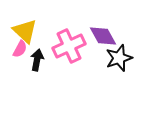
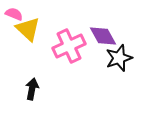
yellow triangle: moved 3 px right, 2 px up
pink semicircle: moved 6 px left, 35 px up; rotated 96 degrees counterclockwise
black arrow: moved 5 px left, 29 px down
